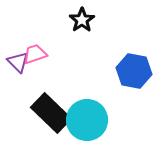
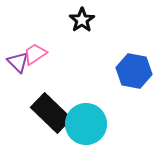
pink trapezoid: rotated 15 degrees counterclockwise
cyan circle: moved 1 px left, 4 px down
